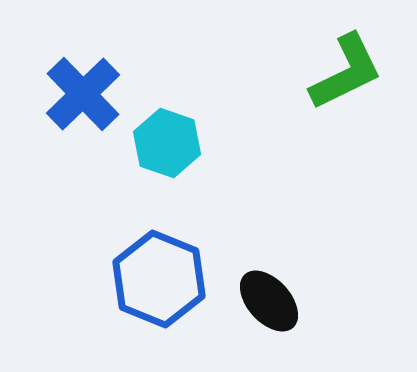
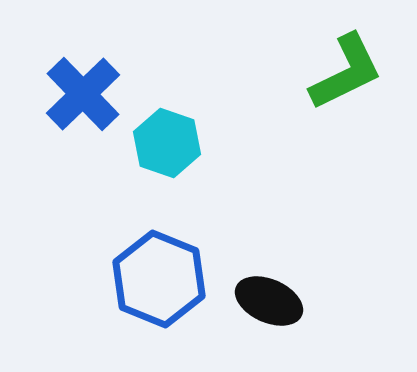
black ellipse: rotated 24 degrees counterclockwise
